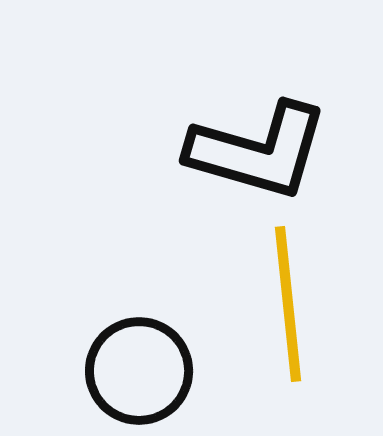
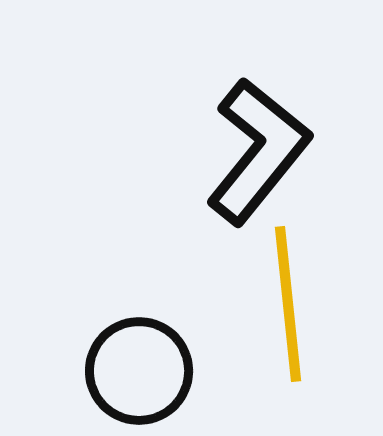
black L-shape: rotated 67 degrees counterclockwise
